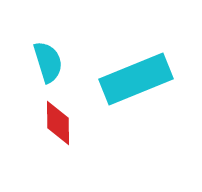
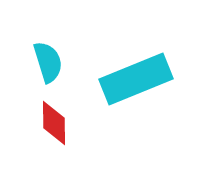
red diamond: moved 4 px left
